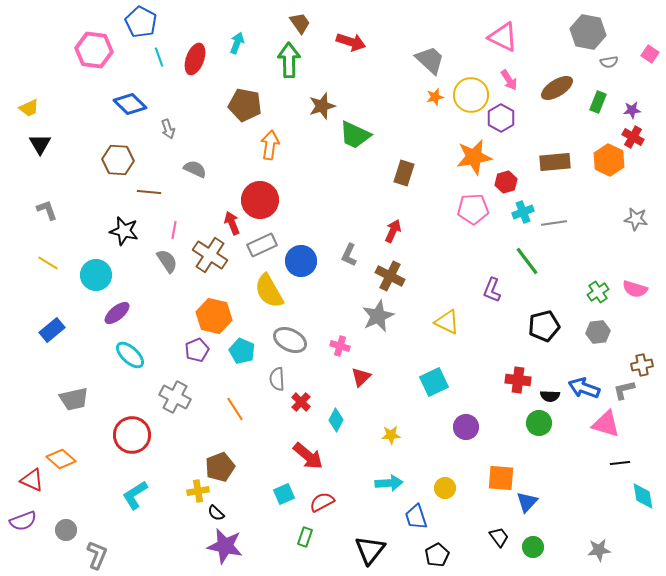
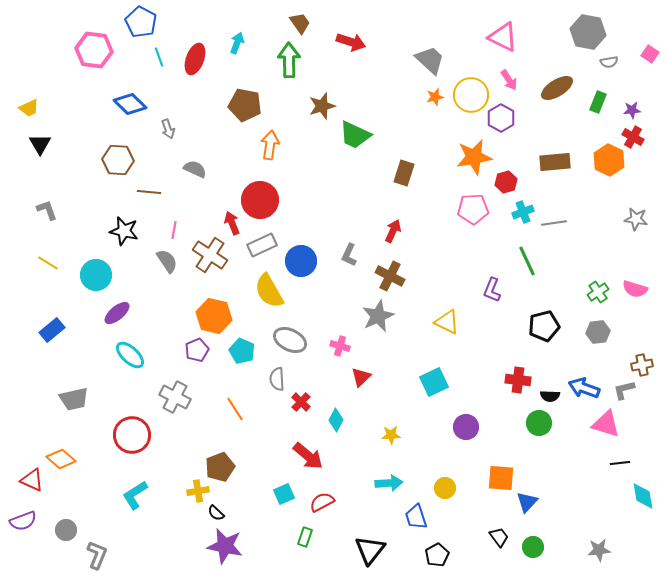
green line at (527, 261): rotated 12 degrees clockwise
